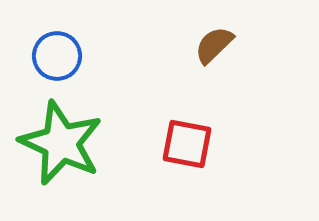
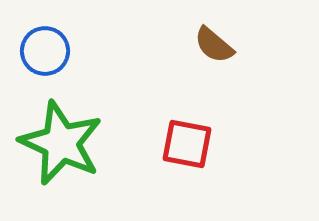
brown semicircle: rotated 96 degrees counterclockwise
blue circle: moved 12 px left, 5 px up
